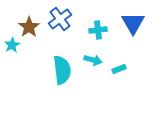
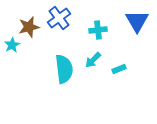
blue cross: moved 1 px left, 1 px up
blue triangle: moved 4 px right, 2 px up
brown star: rotated 20 degrees clockwise
cyan arrow: rotated 120 degrees clockwise
cyan semicircle: moved 2 px right, 1 px up
